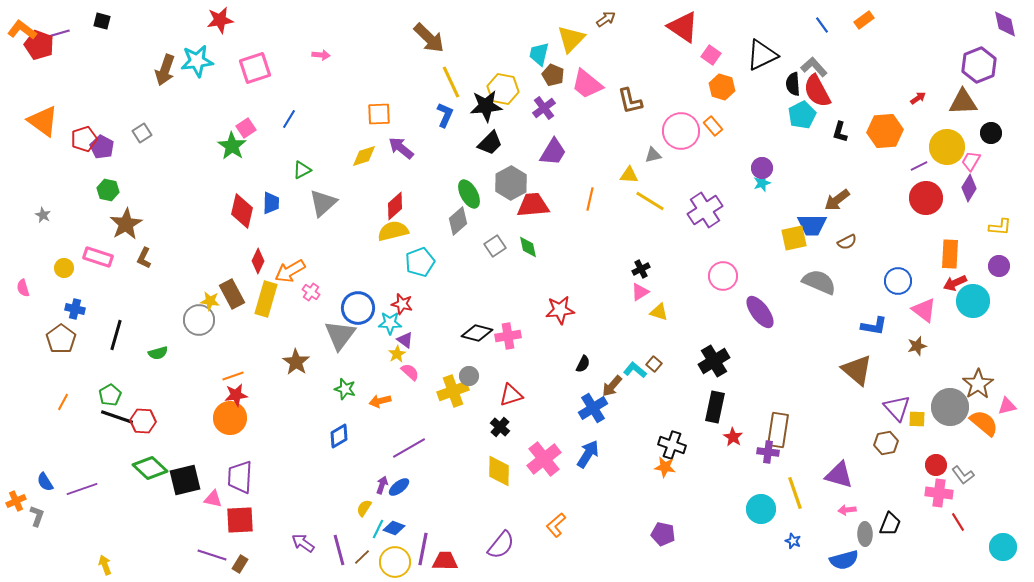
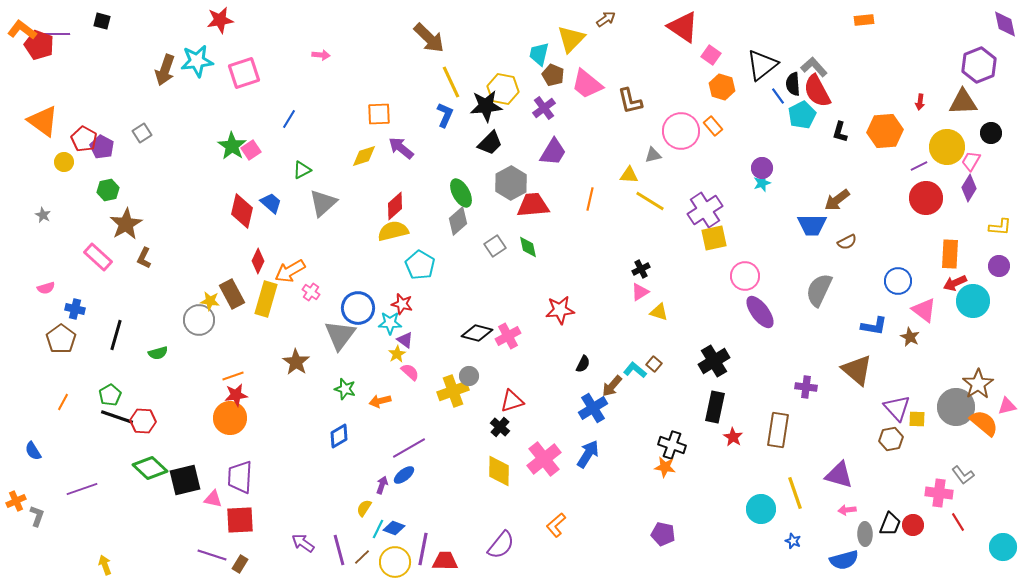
orange rectangle at (864, 20): rotated 30 degrees clockwise
blue line at (822, 25): moved 44 px left, 71 px down
purple line at (57, 34): rotated 15 degrees clockwise
black triangle at (762, 55): moved 10 px down; rotated 12 degrees counterclockwise
pink square at (255, 68): moved 11 px left, 5 px down
red arrow at (918, 98): moved 2 px right, 4 px down; rotated 133 degrees clockwise
pink square at (246, 128): moved 5 px right, 22 px down
red pentagon at (84, 139): rotated 25 degrees counterclockwise
green hexagon at (108, 190): rotated 25 degrees counterclockwise
green ellipse at (469, 194): moved 8 px left, 1 px up
blue trapezoid at (271, 203): rotated 50 degrees counterclockwise
yellow square at (794, 238): moved 80 px left
pink rectangle at (98, 257): rotated 24 degrees clockwise
cyan pentagon at (420, 262): moved 3 px down; rotated 20 degrees counterclockwise
yellow circle at (64, 268): moved 106 px up
pink circle at (723, 276): moved 22 px right
gray semicircle at (819, 282): moved 8 px down; rotated 88 degrees counterclockwise
pink semicircle at (23, 288): moved 23 px right; rotated 90 degrees counterclockwise
pink cross at (508, 336): rotated 20 degrees counterclockwise
brown star at (917, 346): moved 7 px left, 9 px up; rotated 30 degrees counterclockwise
red triangle at (511, 395): moved 1 px right, 6 px down
gray circle at (950, 407): moved 6 px right
brown hexagon at (886, 443): moved 5 px right, 4 px up
purple cross at (768, 452): moved 38 px right, 65 px up
red circle at (936, 465): moved 23 px left, 60 px down
blue semicircle at (45, 482): moved 12 px left, 31 px up
blue ellipse at (399, 487): moved 5 px right, 12 px up
